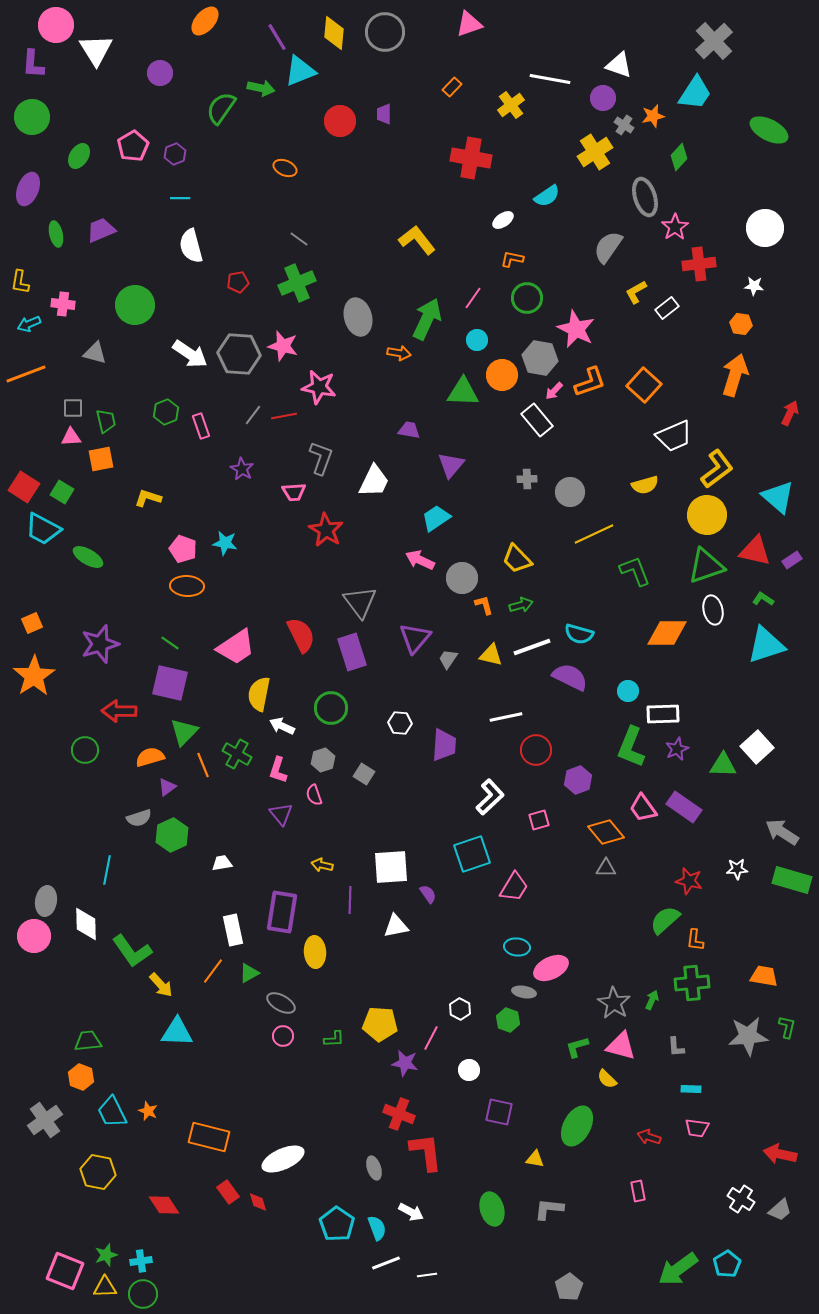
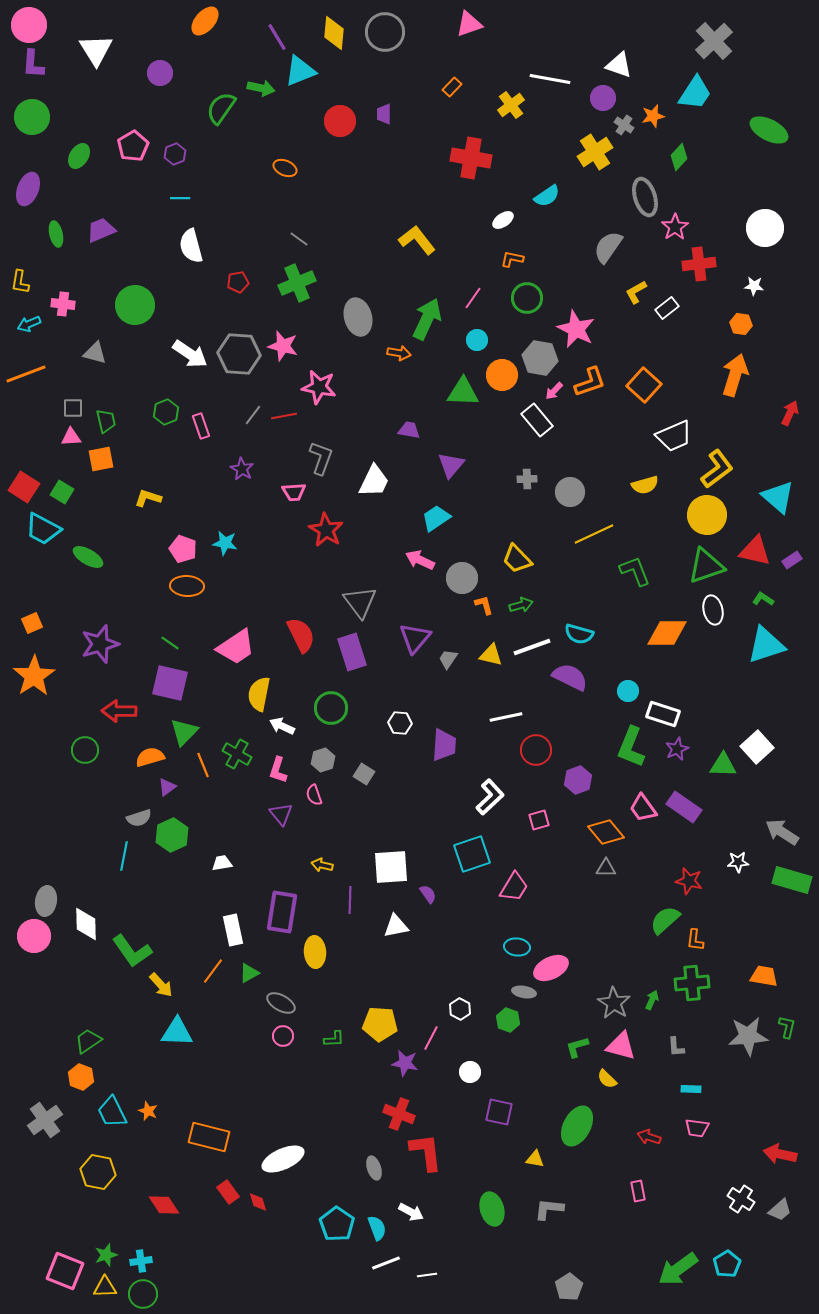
pink circle at (56, 25): moved 27 px left
white rectangle at (663, 714): rotated 20 degrees clockwise
white star at (737, 869): moved 1 px right, 7 px up
cyan line at (107, 870): moved 17 px right, 14 px up
green trapezoid at (88, 1041): rotated 28 degrees counterclockwise
white circle at (469, 1070): moved 1 px right, 2 px down
